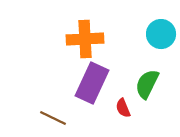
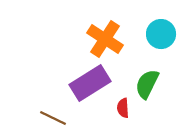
orange cross: moved 20 px right; rotated 36 degrees clockwise
purple rectangle: moved 2 px left; rotated 33 degrees clockwise
red semicircle: rotated 18 degrees clockwise
